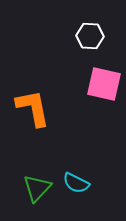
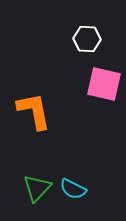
white hexagon: moved 3 px left, 3 px down
orange L-shape: moved 1 px right, 3 px down
cyan semicircle: moved 3 px left, 6 px down
